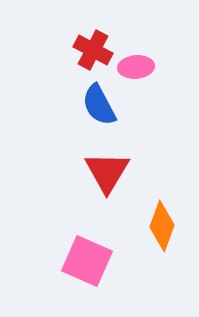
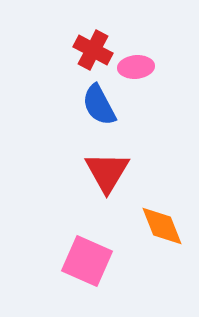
orange diamond: rotated 42 degrees counterclockwise
